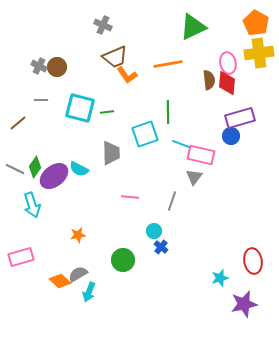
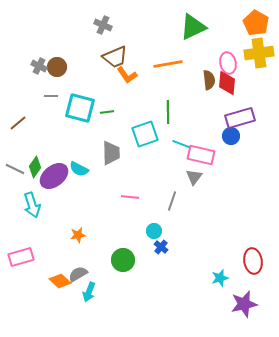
gray line at (41, 100): moved 10 px right, 4 px up
